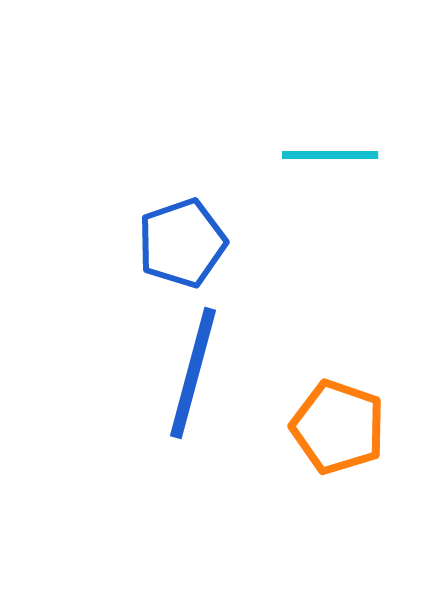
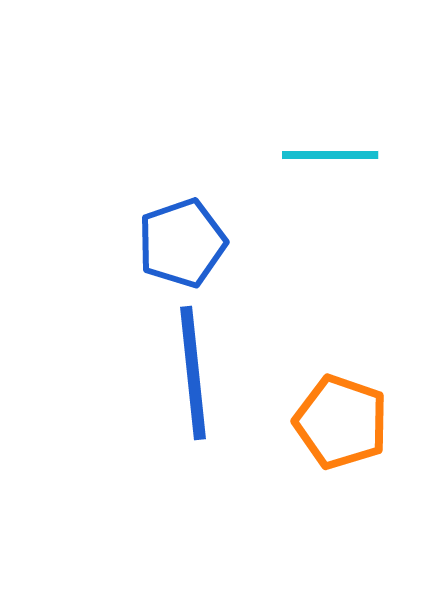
blue line: rotated 21 degrees counterclockwise
orange pentagon: moved 3 px right, 5 px up
